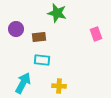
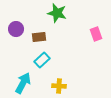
cyan rectangle: rotated 49 degrees counterclockwise
